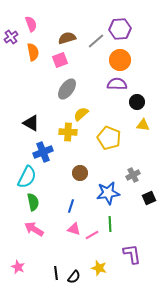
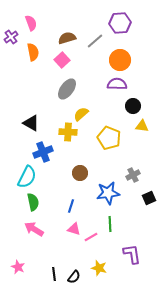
pink semicircle: moved 1 px up
purple hexagon: moved 6 px up
gray line: moved 1 px left
pink square: moved 2 px right; rotated 21 degrees counterclockwise
black circle: moved 4 px left, 4 px down
yellow triangle: moved 1 px left, 1 px down
pink line: moved 1 px left, 2 px down
black line: moved 2 px left, 1 px down
